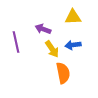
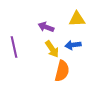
yellow triangle: moved 4 px right, 2 px down
purple arrow: moved 3 px right, 2 px up
purple line: moved 2 px left, 5 px down
orange semicircle: moved 1 px left, 2 px up; rotated 25 degrees clockwise
